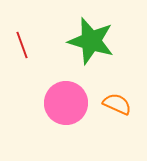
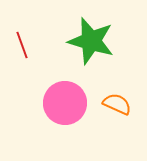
pink circle: moved 1 px left
